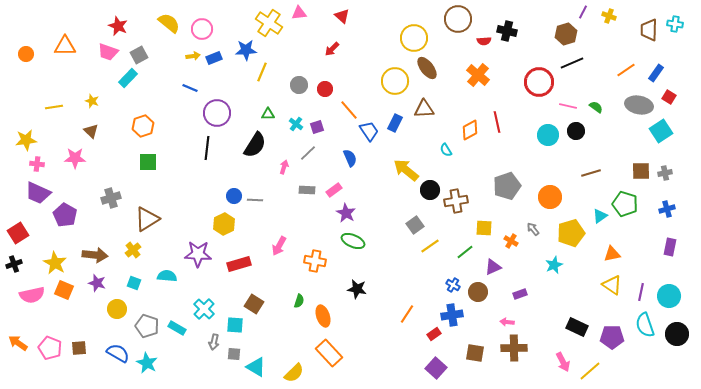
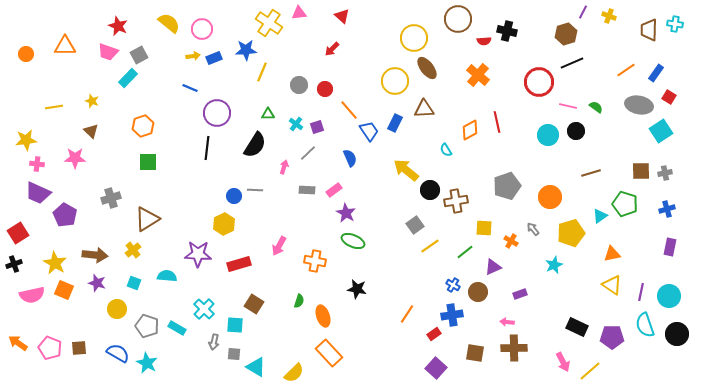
gray line at (255, 200): moved 10 px up
